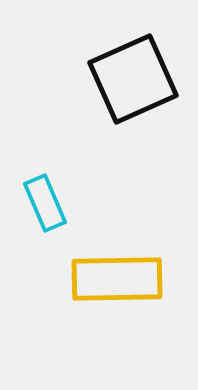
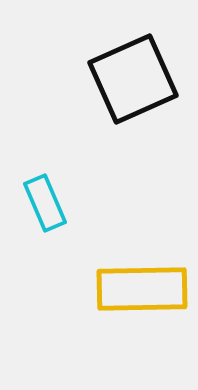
yellow rectangle: moved 25 px right, 10 px down
